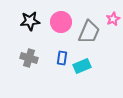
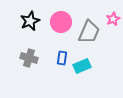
black star: rotated 18 degrees counterclockwise
